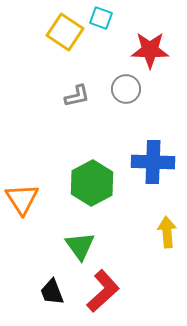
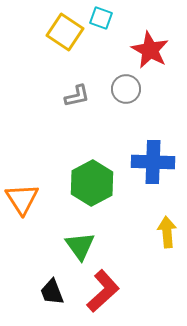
red star: rotated 27 degrees clockwise
